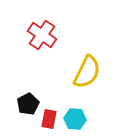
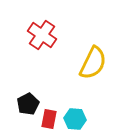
yellow semicircle: moved 6 px right, 9 px up
